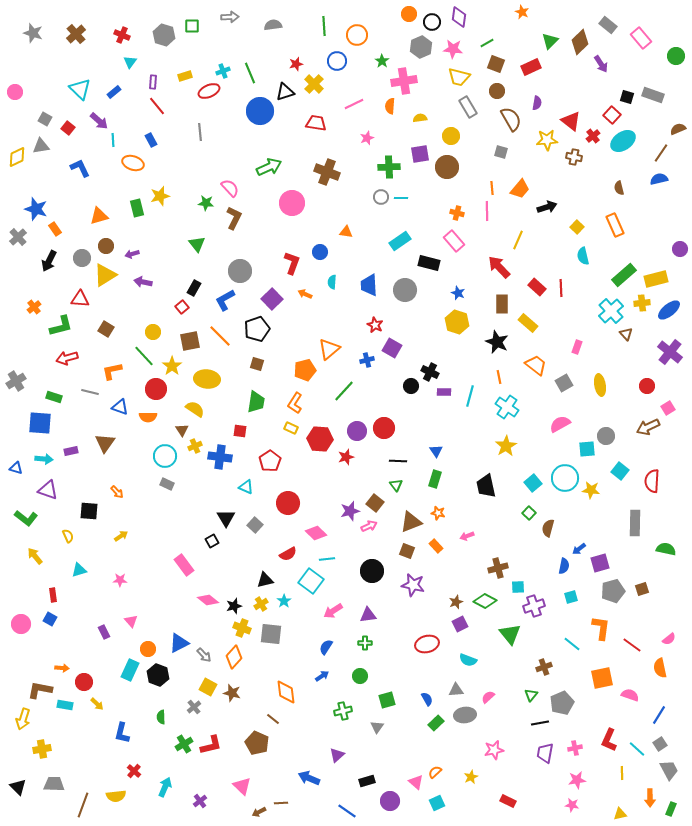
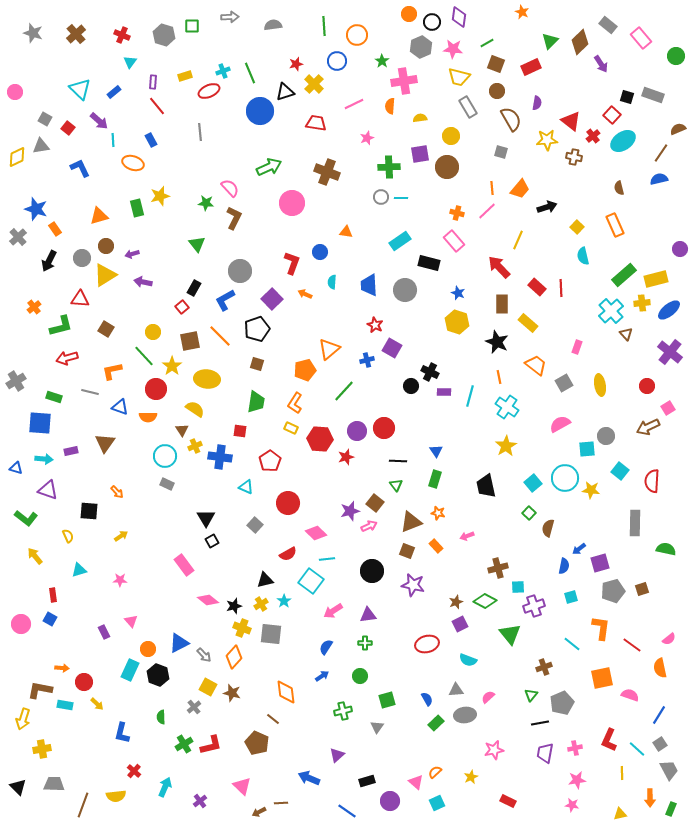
pink line at (487, 211): rotated 48 degrees clockwise
black triangle at (226, 518): moved 20 px left
